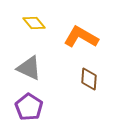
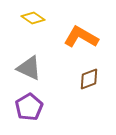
yellow diamond: moved 1 px left, 5 px up; rotated 15 degrees counterclockwise
brown diamond: rotated 65 degrees clockwise
purple pentagon: rotated 8 degrees clockwise
